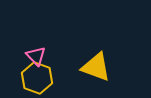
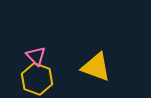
yellow hexagon: moved 1 px down
